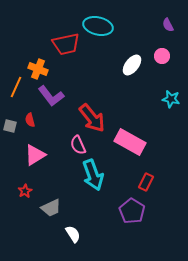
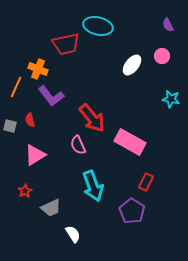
cyan arrow: moved 11 px down
